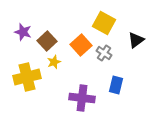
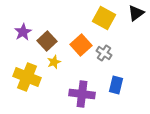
yellow square: moved 5 px up
purple star: rotated 24 degrees clockwise
black triangle: moved 27 px up
yellow cross: rotated 36 degrees clockwise
purple cross: moved 4 px up
